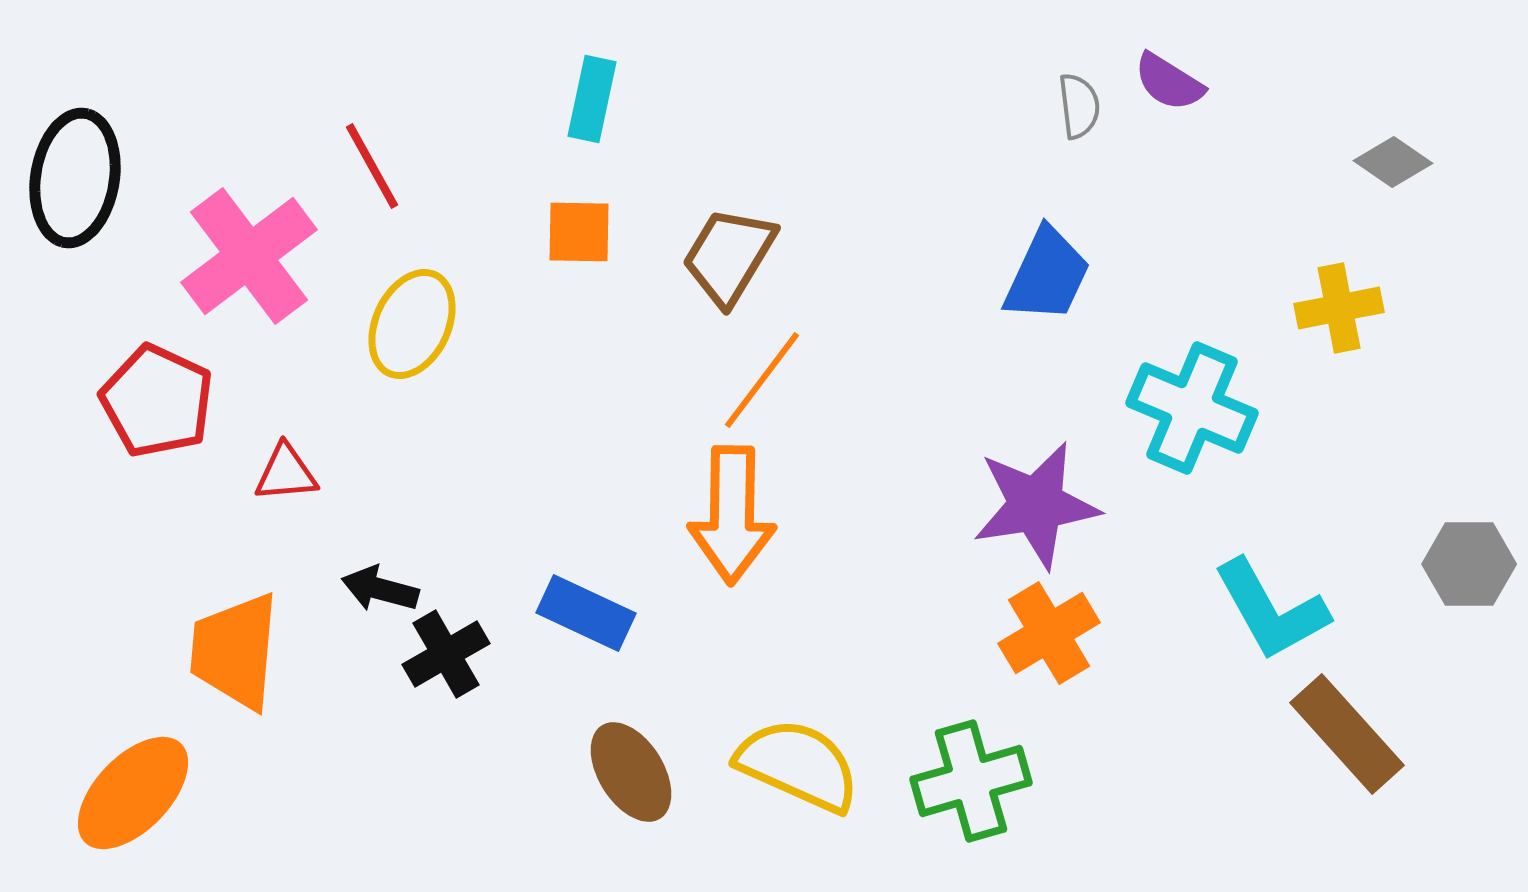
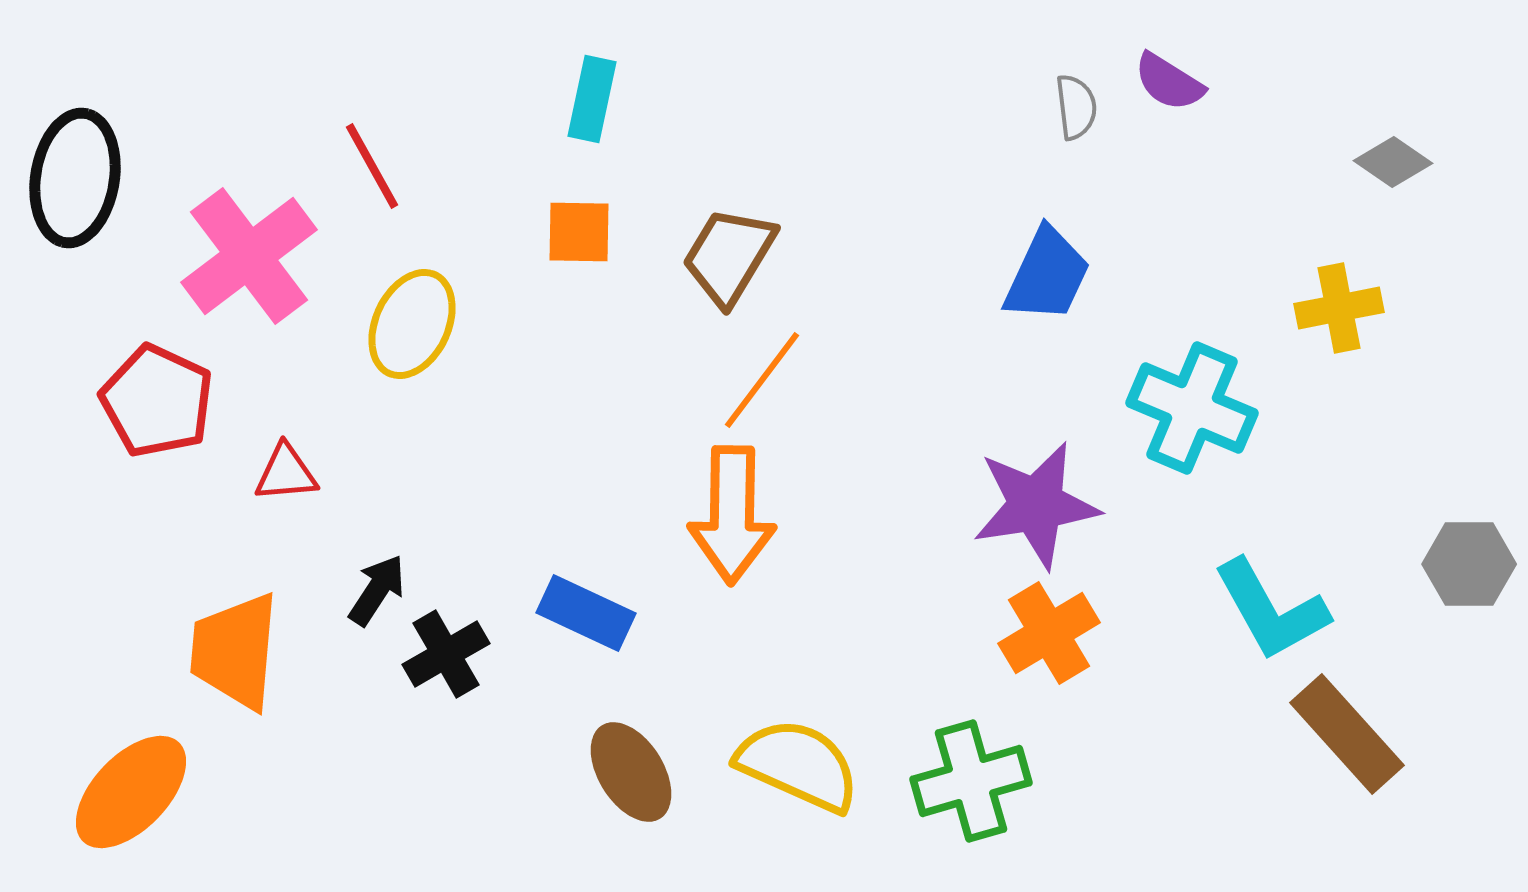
gray semicircle: moved 3 px left, 1 px down
black arrow: moved 3 px left, 1 px down; rotated 108 degrees clockwise
orange ellipse: moved 2 px left, 1 px up
